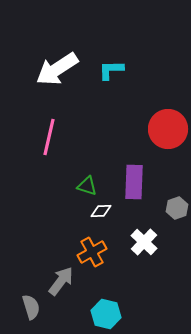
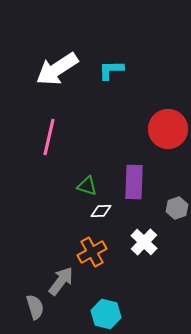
gray semicircle: moved 4 px right
